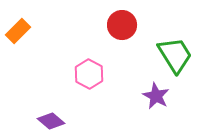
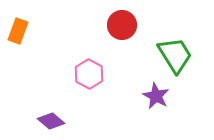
orange rectangle: rotated 25 degrees counterclockwise
